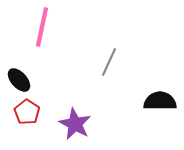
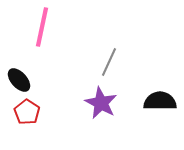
purple star: moved 26 px right, 21 px up
